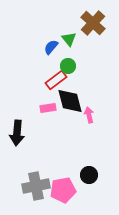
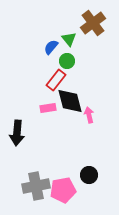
brown cross: rotated 10 degrees clockwise
green circle: moved 1 px left, 5 px up
red rectangle: rotated 15 degrees counterclockwise
